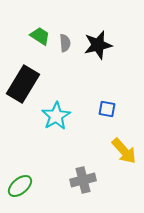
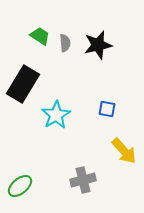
cyan star: moved 1 px up
